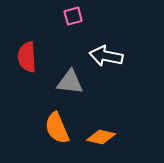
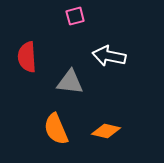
pink square: moved 2 px right
white arrow: moved 3 px right
orange semicircle: moved 1 px left, 1 px down
orange diamond: moved 5 px right, 6 px up
